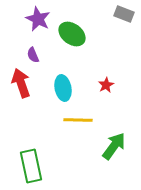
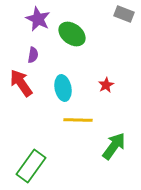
purple semicircle: rotated 147 degrees counterclockwise
red arrow: rotated 16 degrees counterclockwise
green rectangle: rotated 48 degrees clockwise
